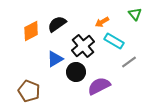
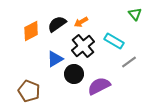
orange arrow: moved 21 px left
black circle: moved 2 px left, 2 px down
